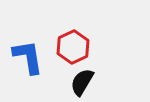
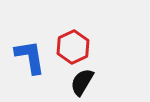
blue L-shape: moved 2 px right
